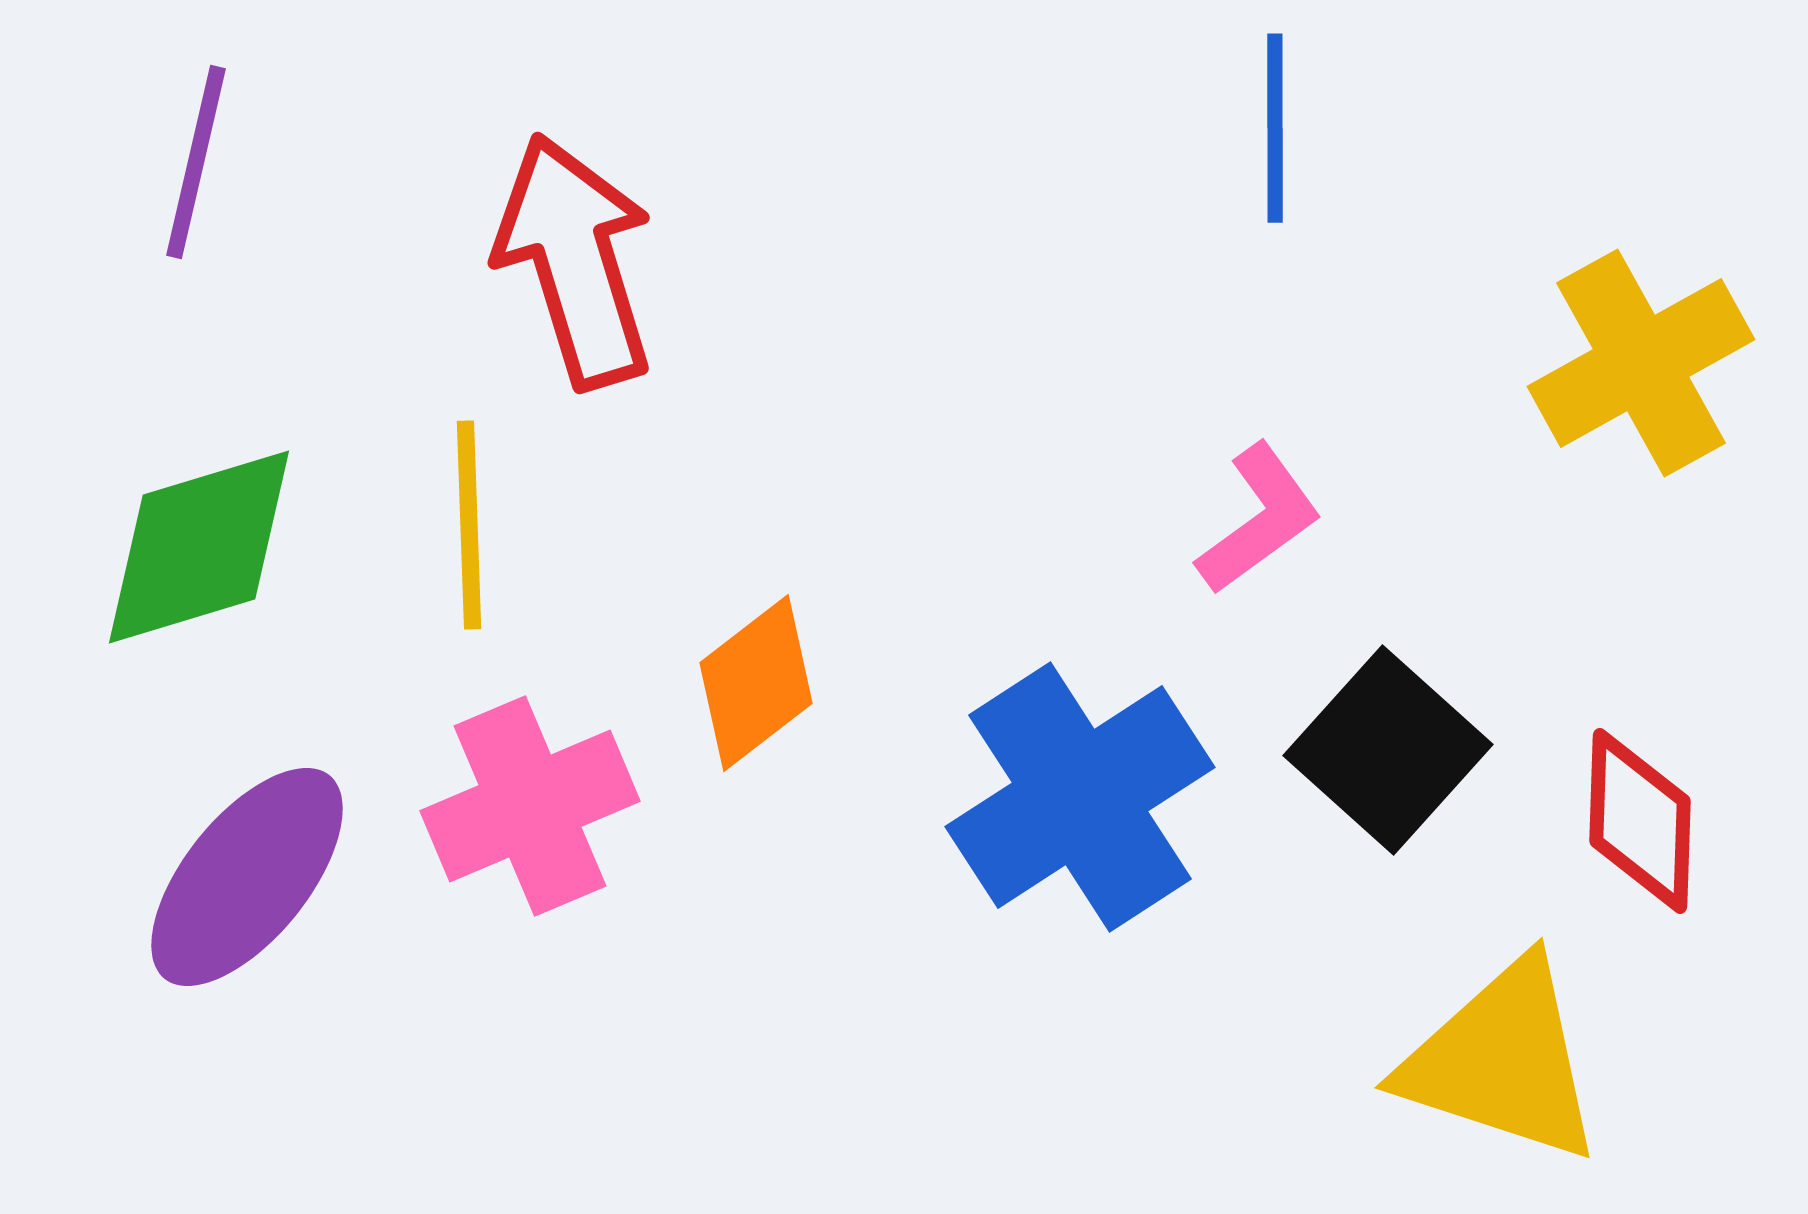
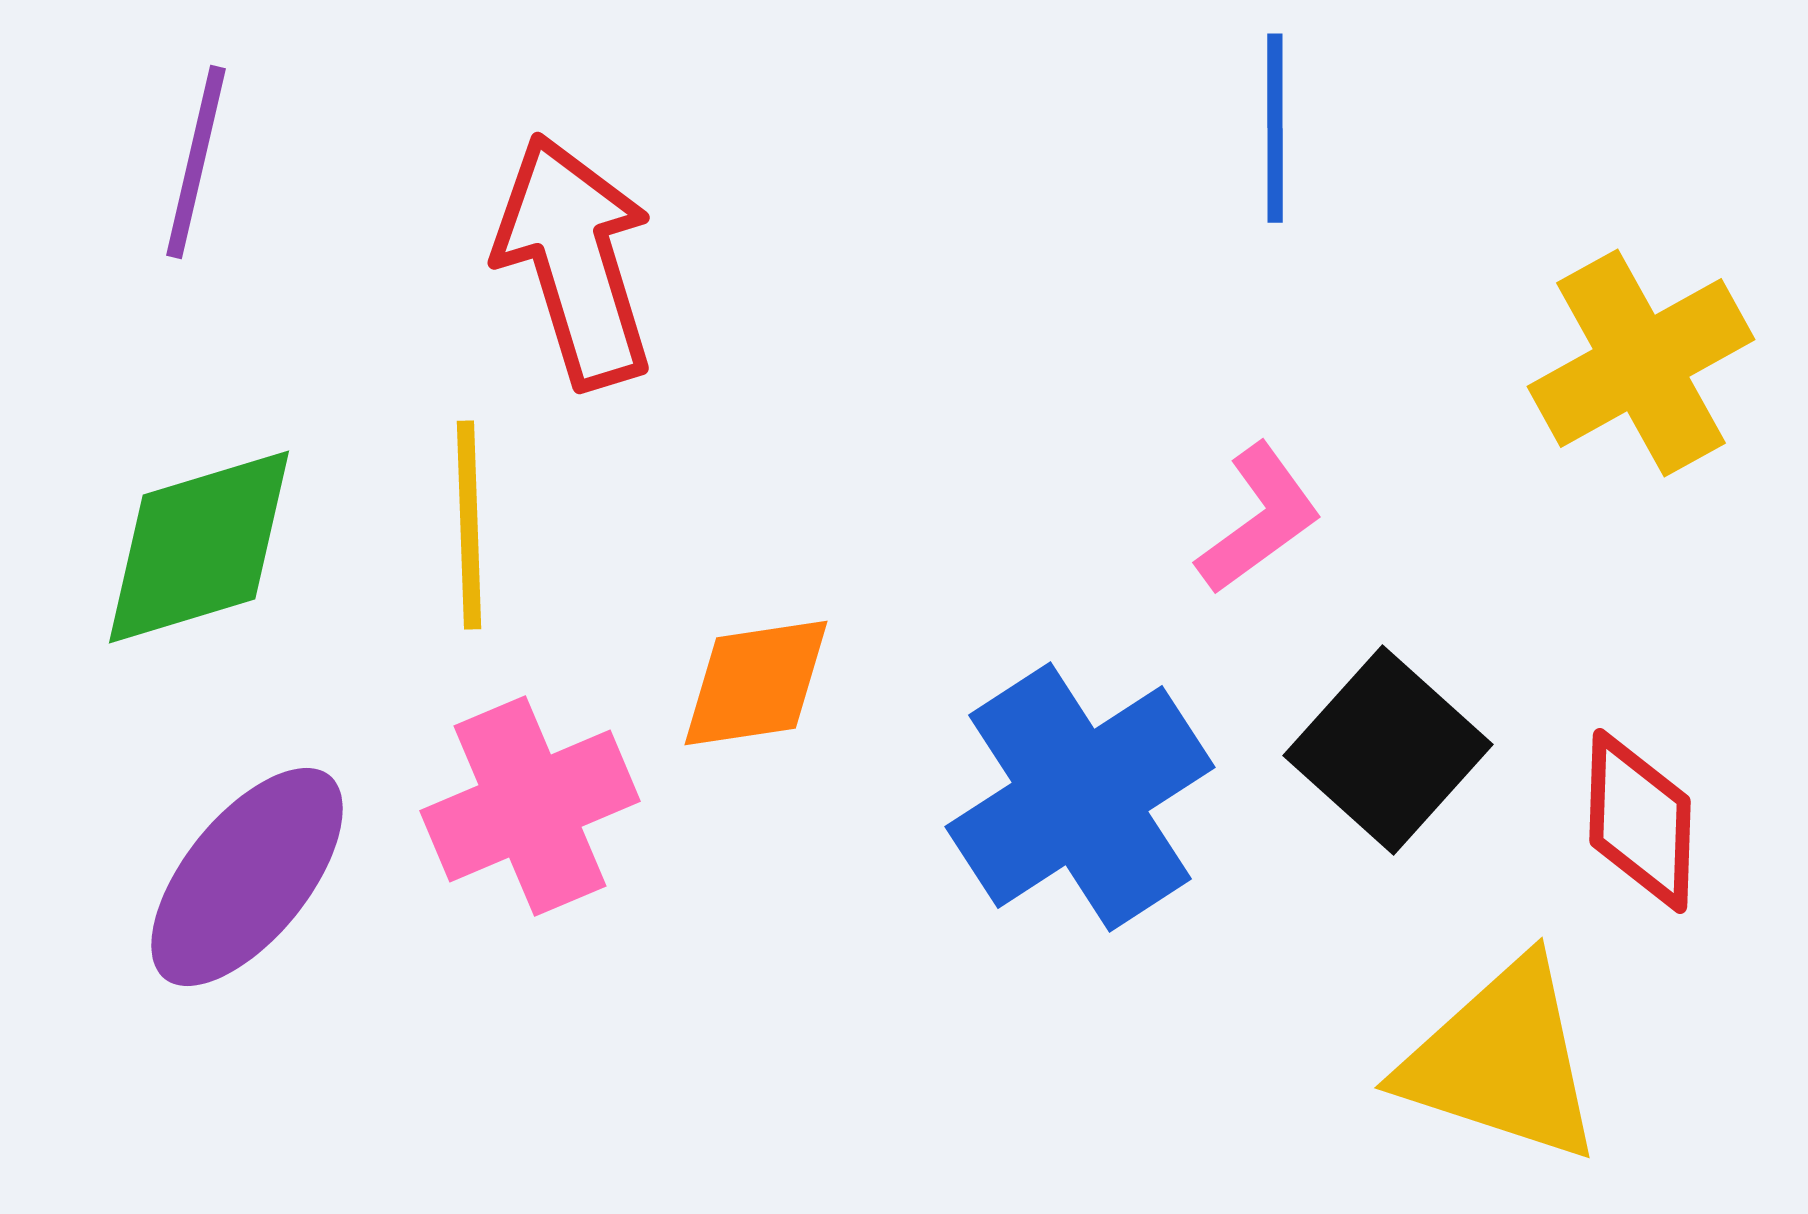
orange diamond: rotated 29 degrees clockwise
